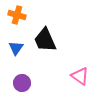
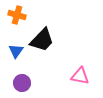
black trapezoid: moved 3 px left; rotated 112 degrees counterclockwise
blue triangle: moved 3 px down
pink triangle: rotated 24 degrees counterclockwise
